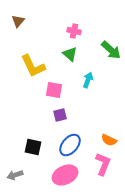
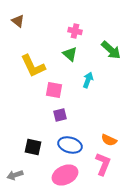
brown triangle: rotated 32 degrees counterclockwise
pink cross: moved 1 px right
blue ellipse: rotated 65 degrees clockwise
